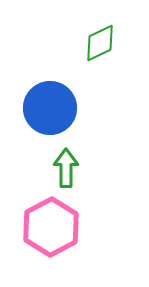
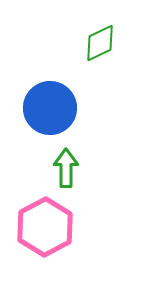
pink hexagon: moved 6 px left
